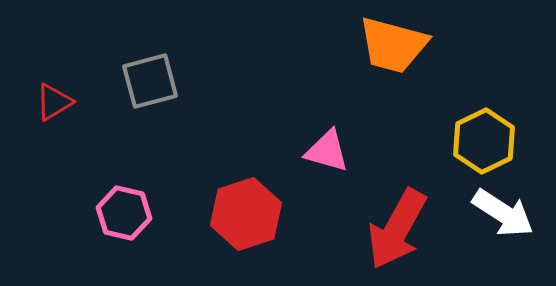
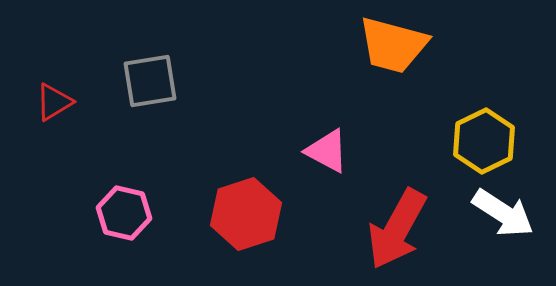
gray square: rotated 6 degrees clockwise
pink triangle: rotated 12 degrees clockwise
